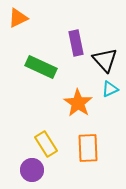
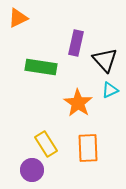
purple rectangle: rotated 25 degrees clockwise
green rectangle: rotated 16 degrees counterclockwise
cyan triangle: moved 1 px down
